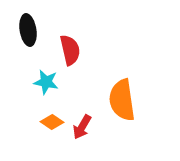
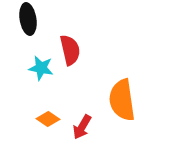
black ellipse: moved 11 px up
cyan star: moved 5 px left, 14 px up
orange diamond: moved 4 px left, 3 px up
